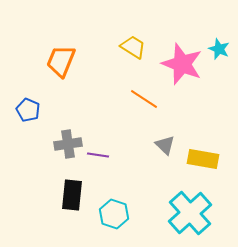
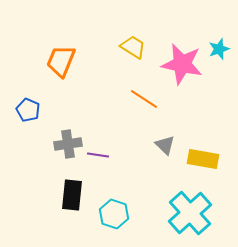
cyan star: rotated 30 degrees clockwise
pink star: rotated 9 degrees counterclockwise
